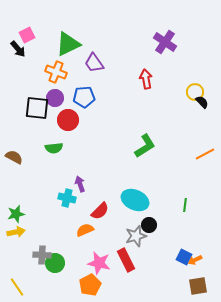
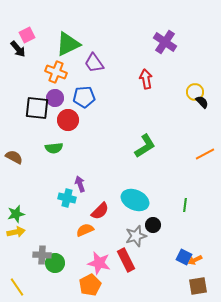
black circle: moved 4 px right
